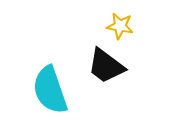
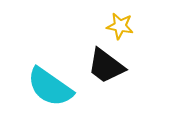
cyan semicircle: moved 3 px up; rotated 36 degrees counterclockwise
